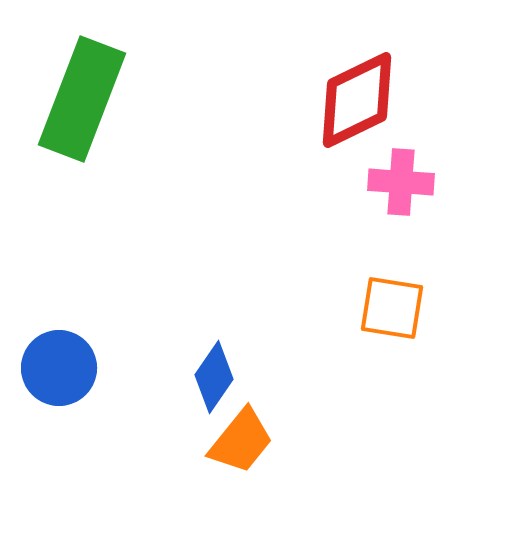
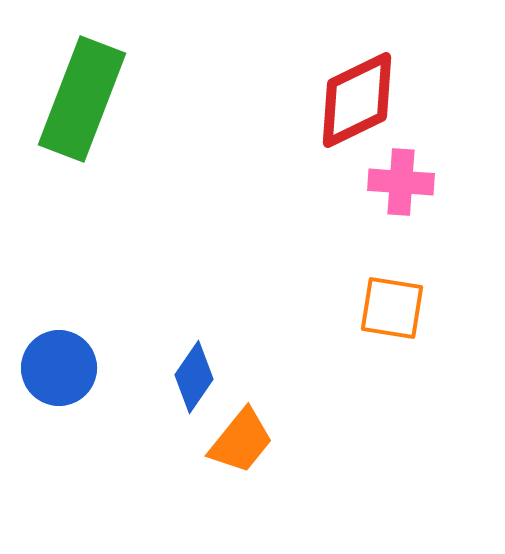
blue diamond: moved 20 px left
